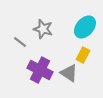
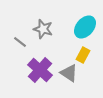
purple cross: rotated 15 degrees clockwise
